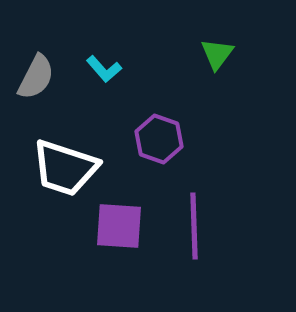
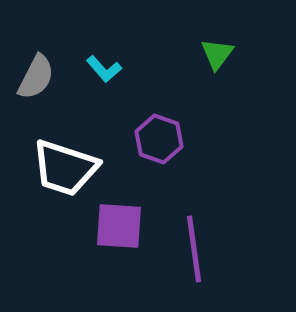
purple line: moved 23 px down; rotated 6 degrees counterclockwise
